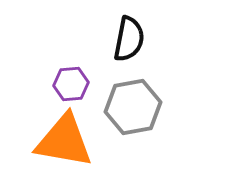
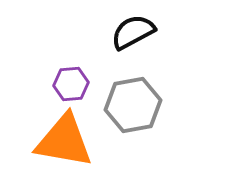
black semicircle: moved 4 px right, 7 px up; rotated 129 degrees counterclockwise
gray hexagon: moved 2 px up
